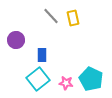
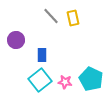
cyan square: moved 2 px right, 1 px down
pink star: moved 1 px left, 1 px up
